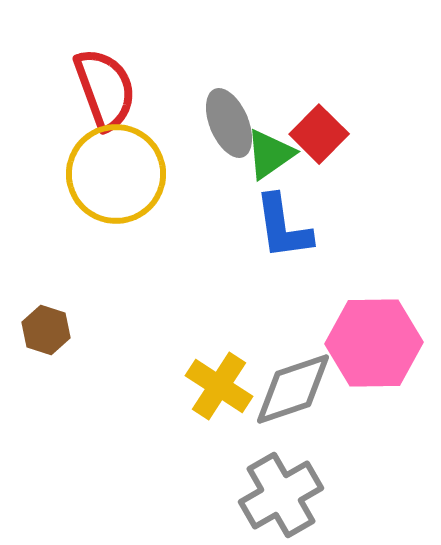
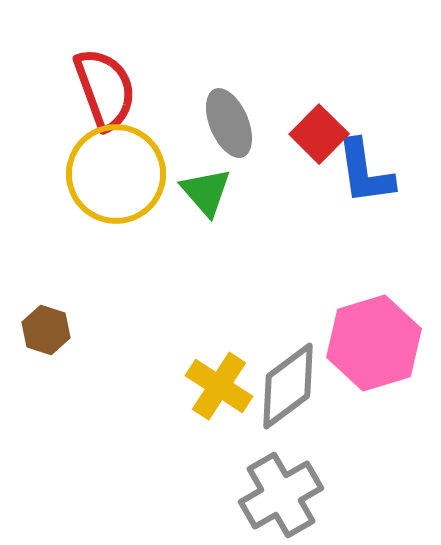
green triangle: moved 64 px left, 38 px down; rotated 36 degrees counterclockwise
blue L-shape: moved 82 px right, 55 px up
pink hexagon: rotated 16 degrees counterclockwise
gray diamond: moved 5 px left, 3 px up; rotated 18 degrees counterclockwise
